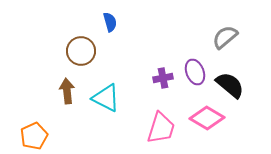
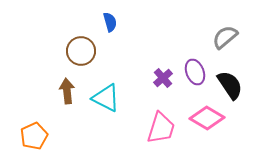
purple cross: rotated 30 degrees counterclockwise
black semicircle: rotated 16 degrees clockwise
